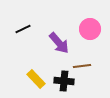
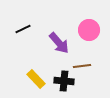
pink circle: moved 1 px left, 1 px down
